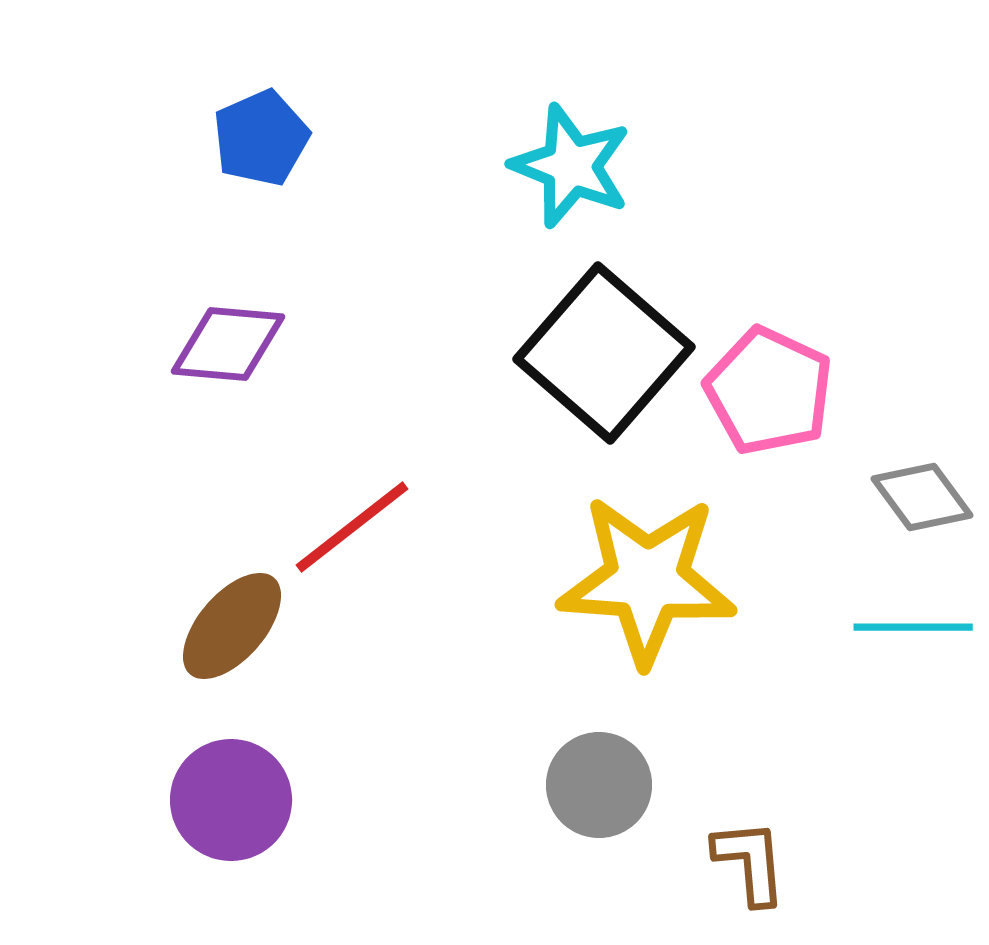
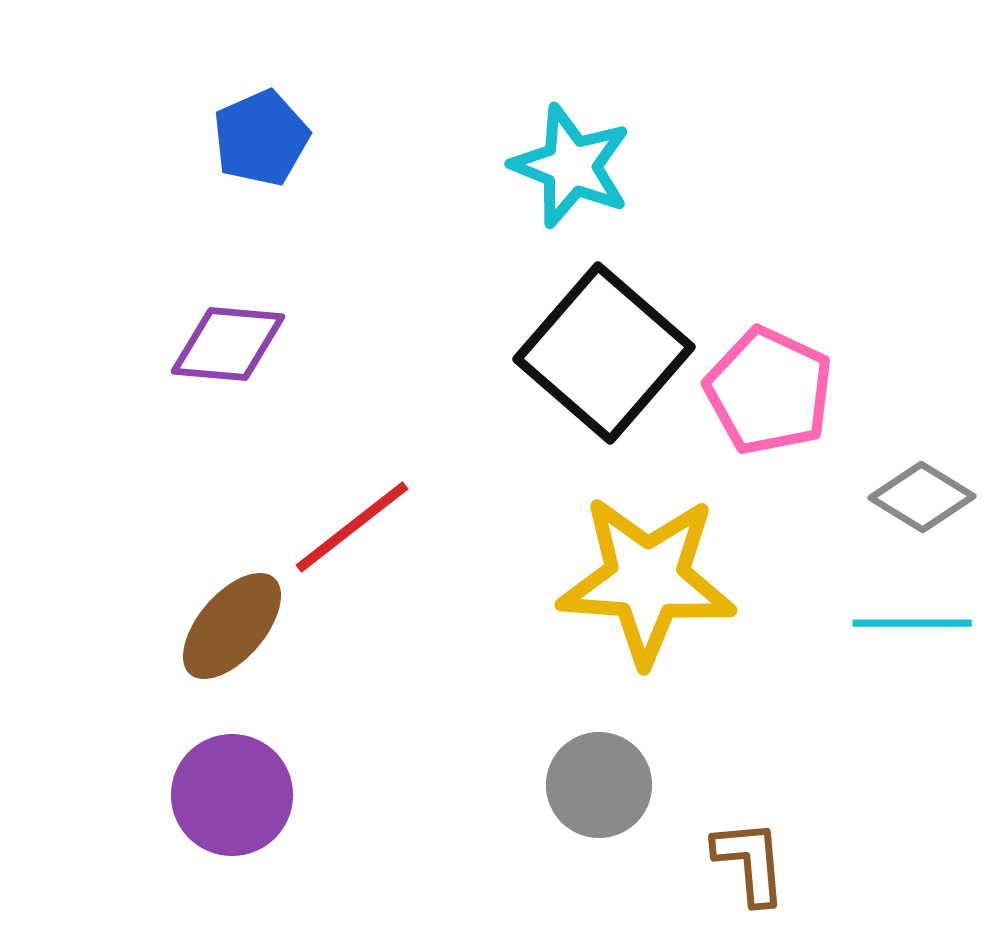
gray diamond: rotated 22 degrees counterclockwise
cyan line: moved 1 px left, 4 px up
purple circle: moved 1 px right, 5 px up
